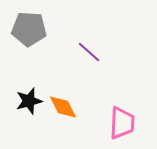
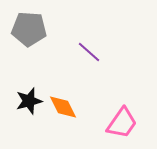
pink trapezoid: rotated 32 degrees clockwise
